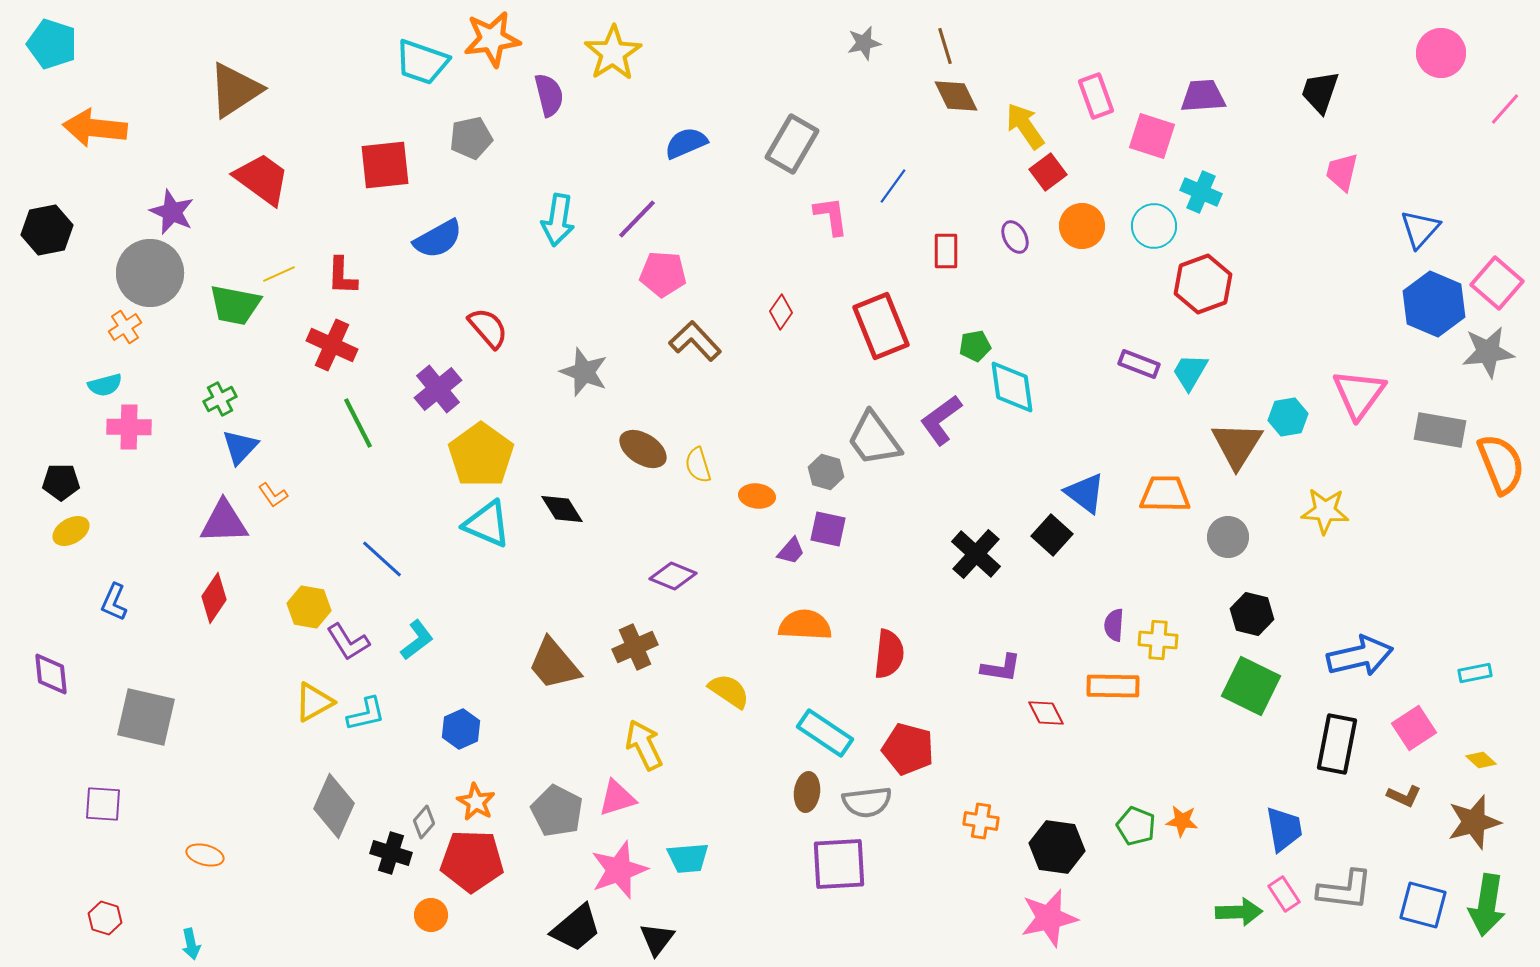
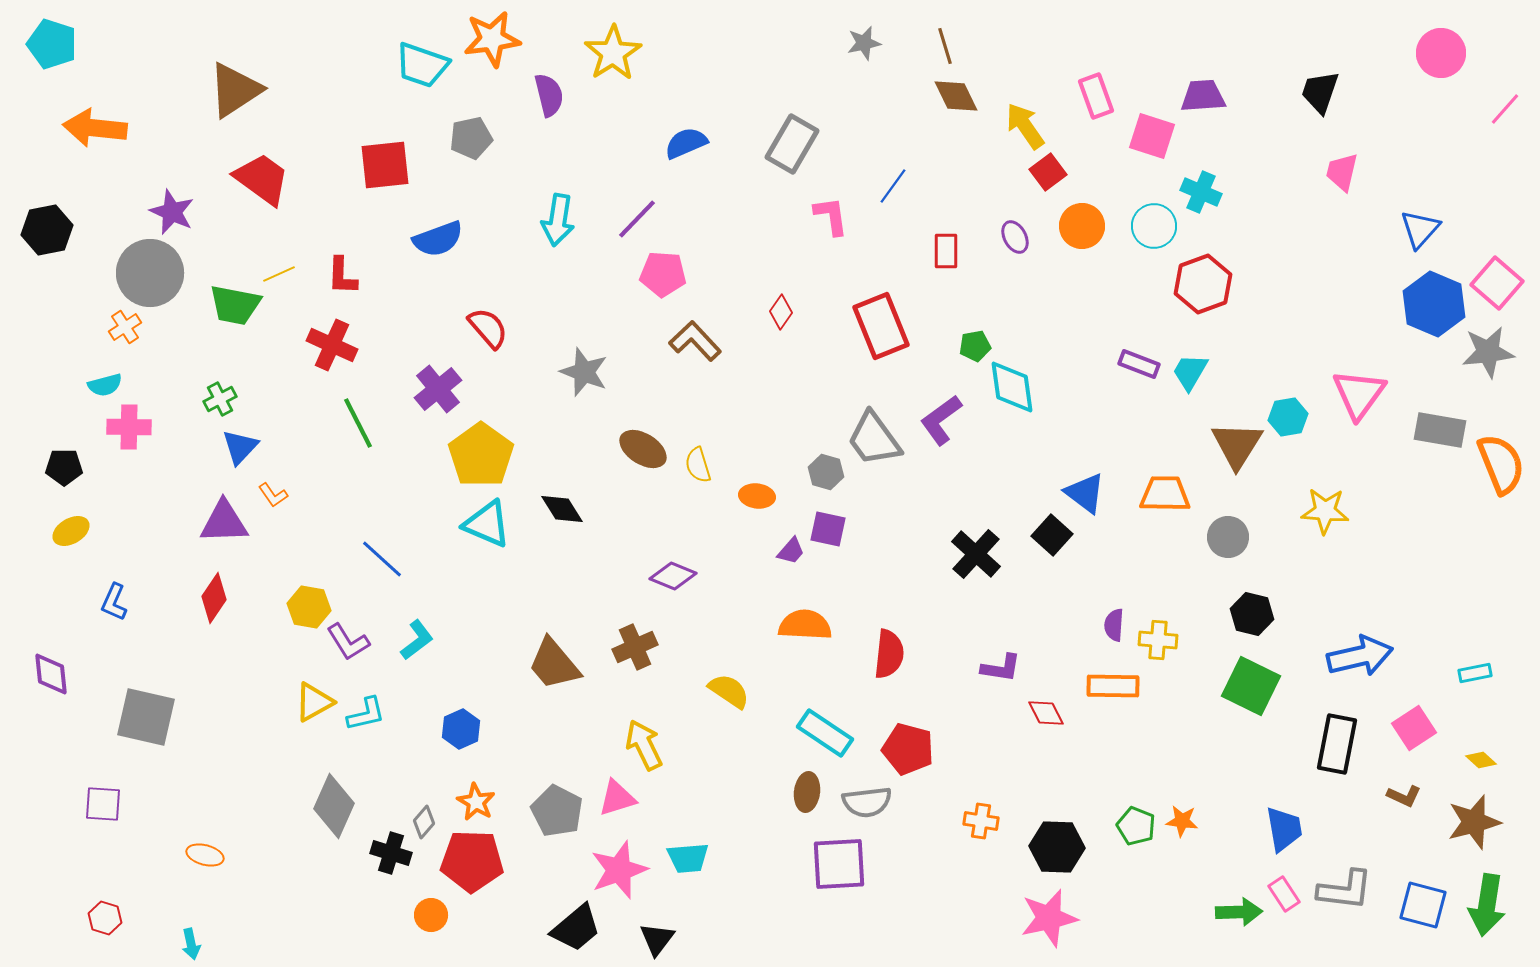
cyan trapezoid at (422, 62): moved 3 px down
blue semicircle at (438, 239): rotated 9 degrees clockwise
black pentagon at (61, 482): moved 3 px right, 15 px up
black hexagon at (1057, 847): rotated 6 degrees counterclockwise
